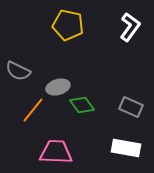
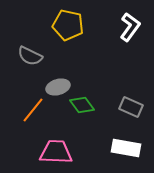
gray semicircle: moved 12 px right, 15 px up
